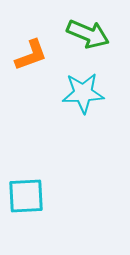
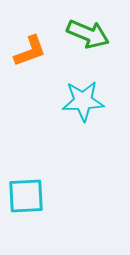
orange L-shape: moved 1 px left, 4 px up
cyan star: moved 8 px down
